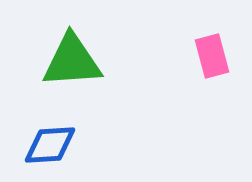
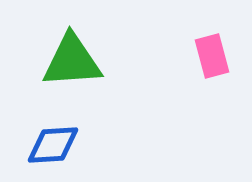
blue diamond: moved 3 px right
